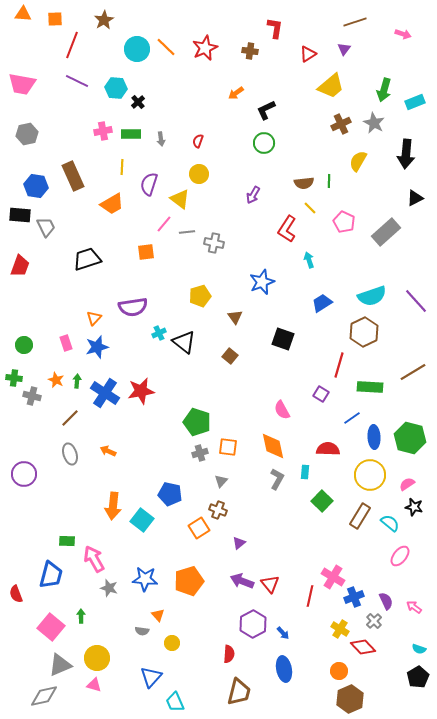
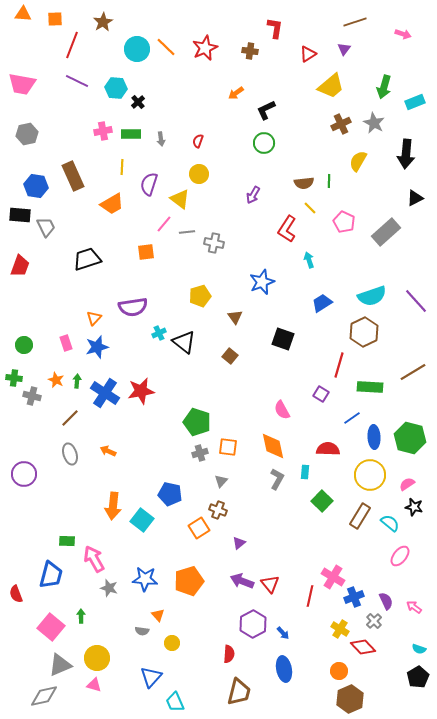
brown star at (104, 20): moved 1 px left, 2 px down
green arrow at (384, 90): moved 3 px up
